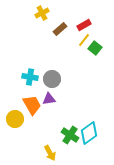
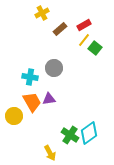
gray circle: moved 2 px right, 11 px up
orange trapezoid: moved 3 px up
yellow circle: moved 1 px left, 3 px up
